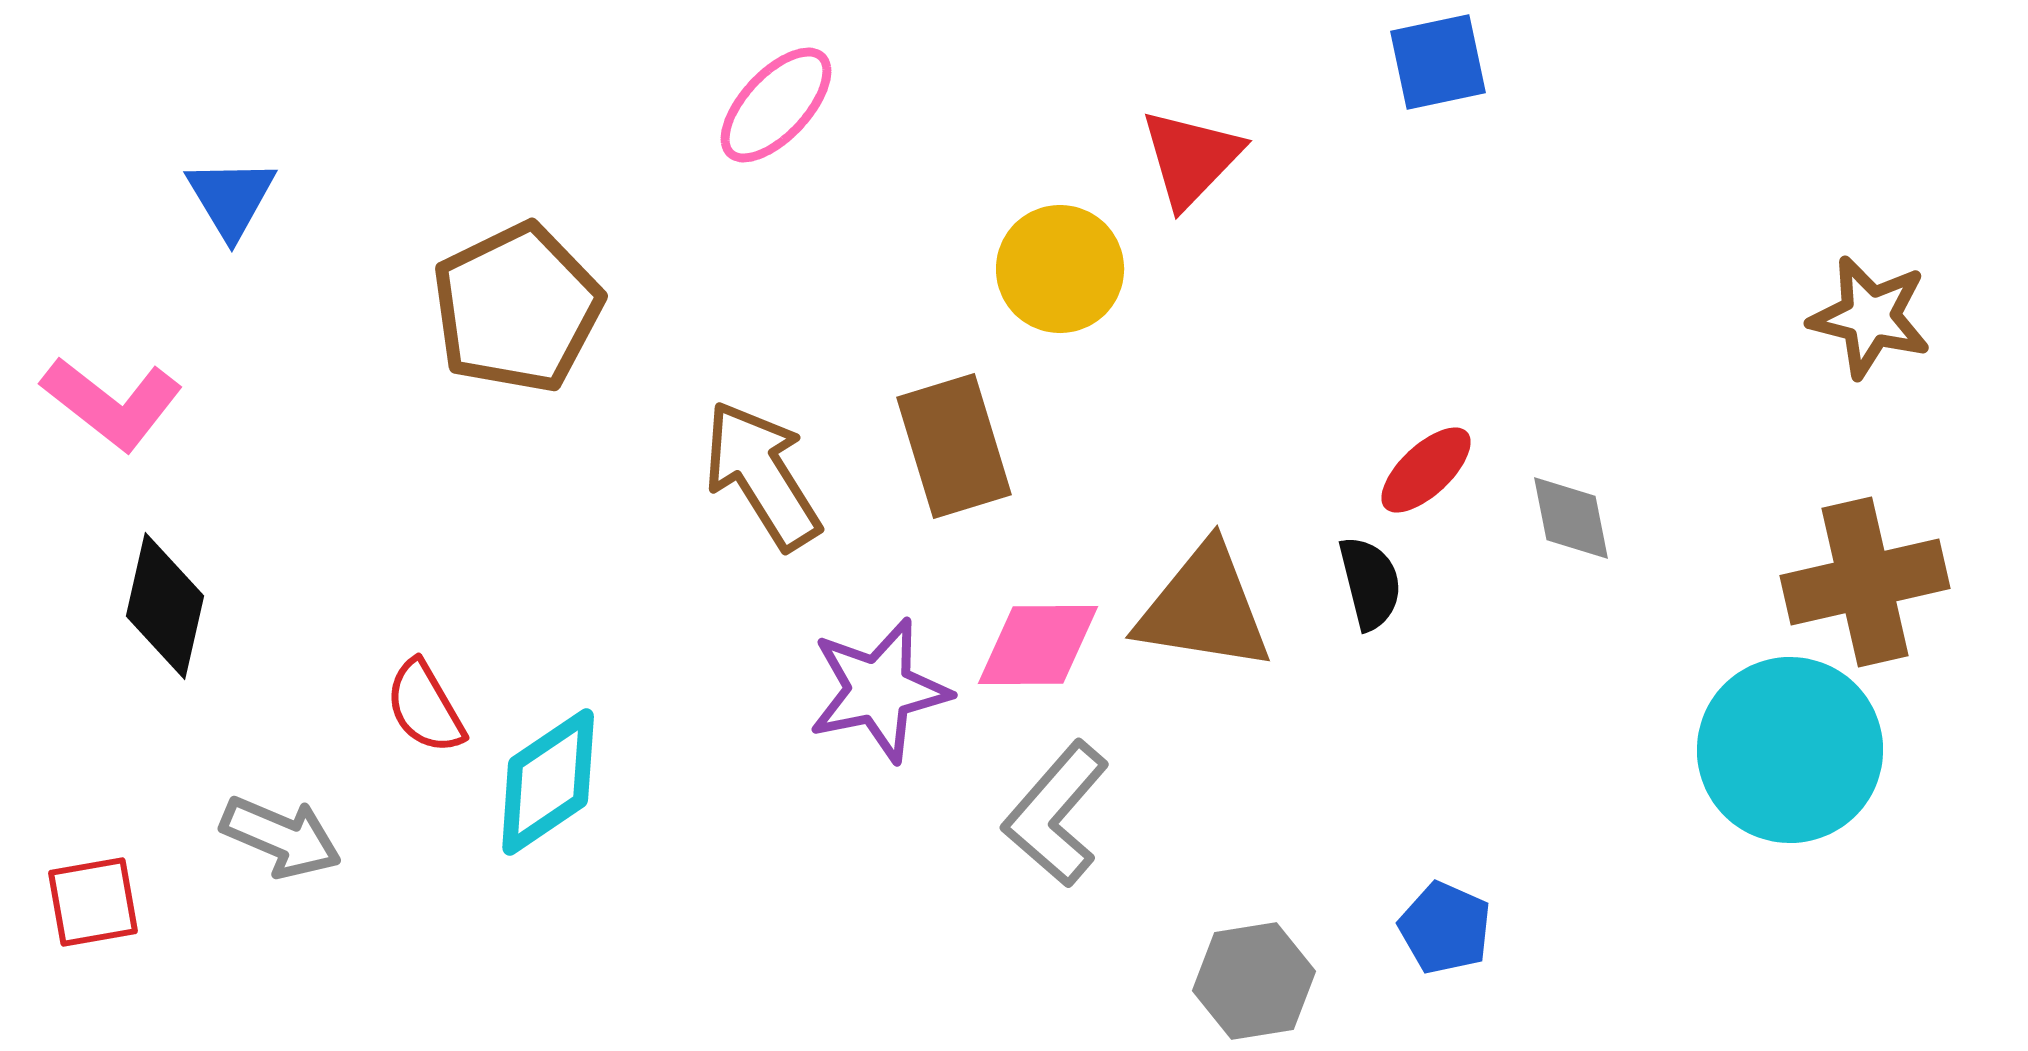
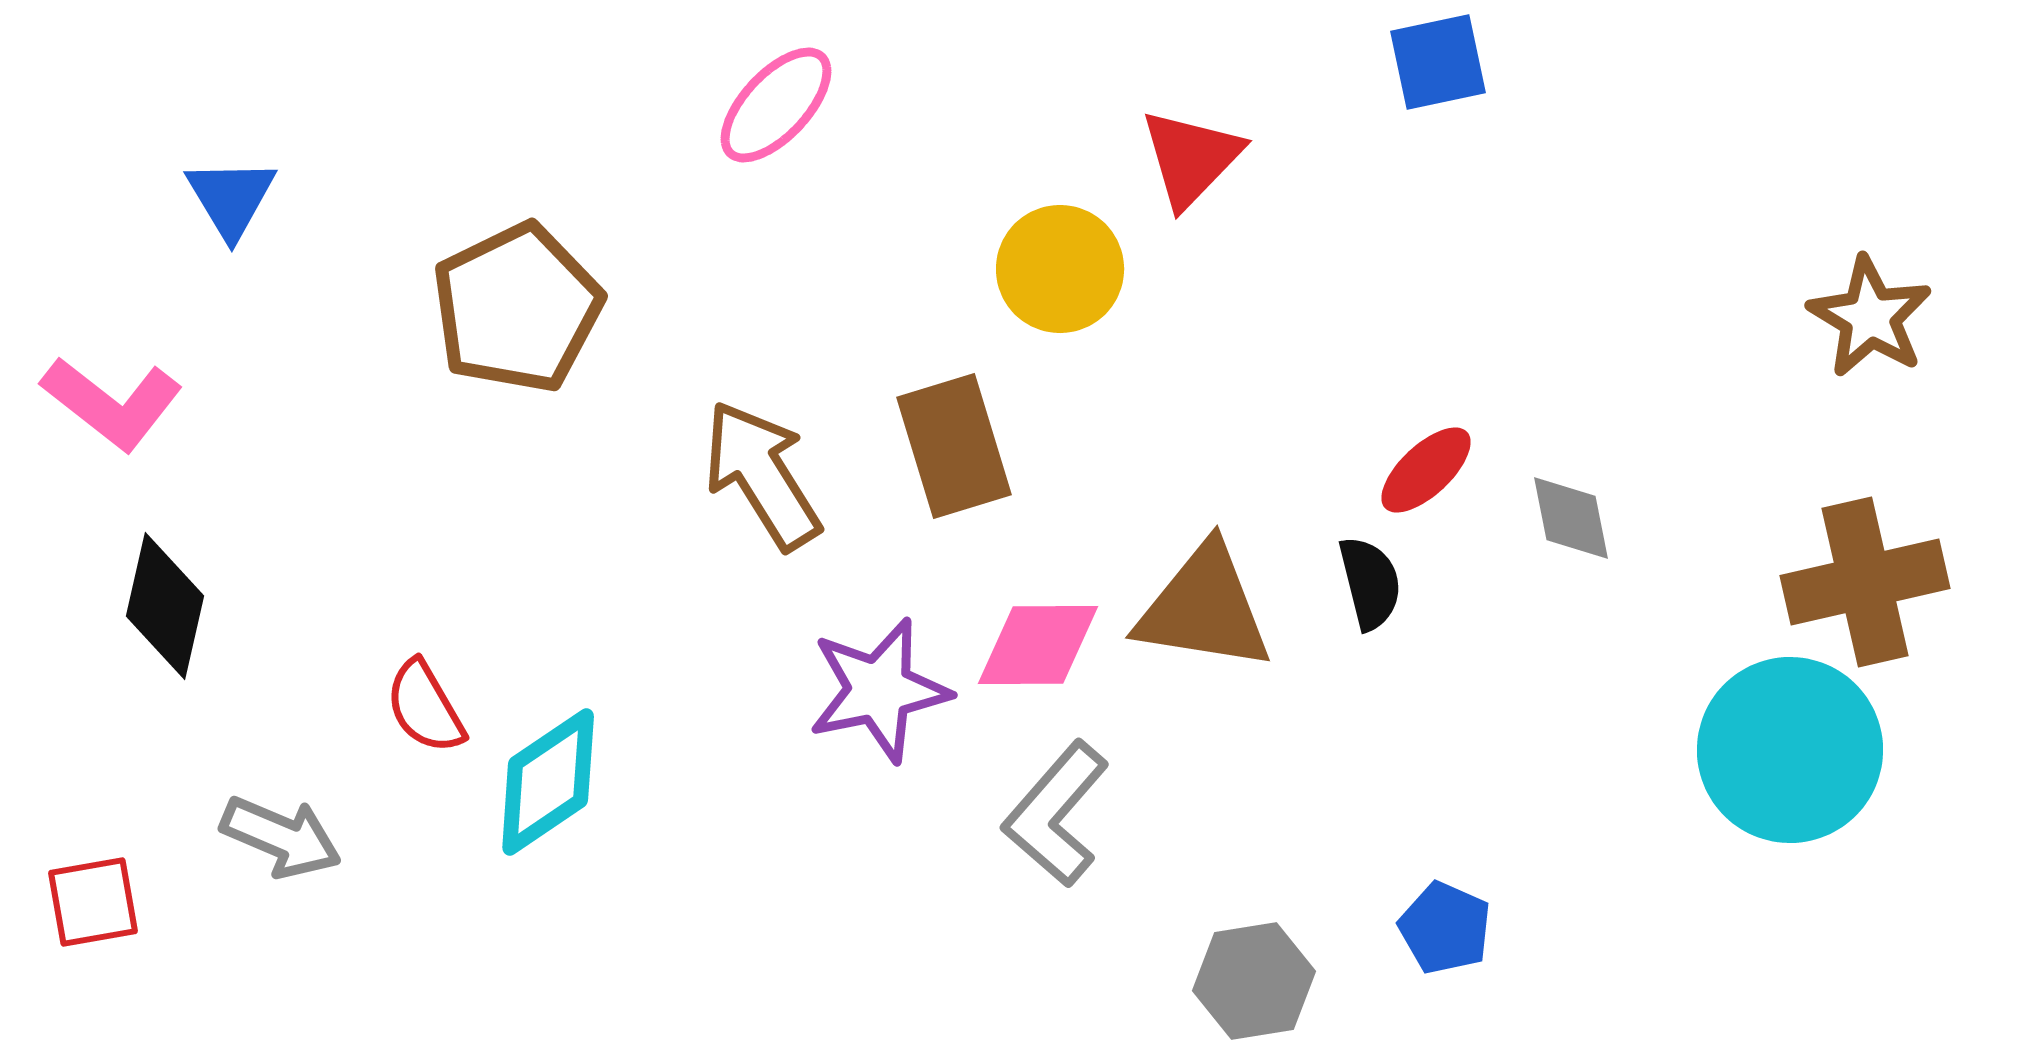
brown star: rotated 17 degrees clockwise
